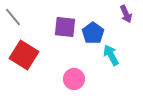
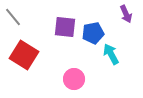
blue pentagon: rotated 25 degrees clockwise
cyan arrow: moved 1 px up
